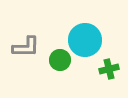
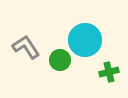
gray L-shape: rotated 124 degrees counterclockwise
green cross: moved 3 px down
